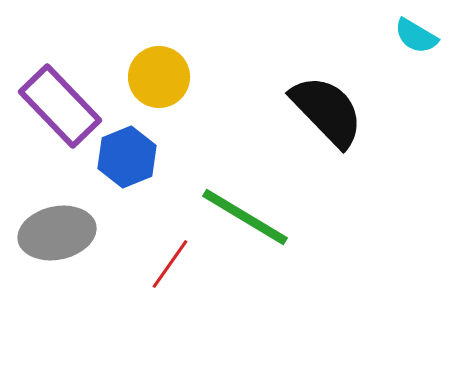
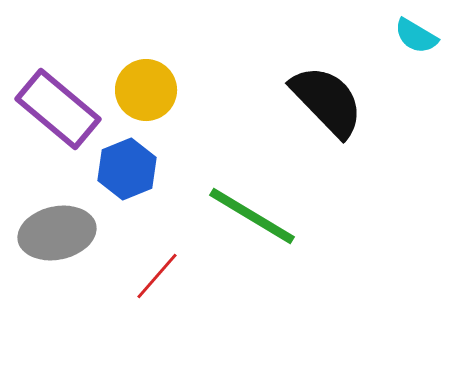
yellow circle: moved 13 px left, 13 px down
purple rectangle: moved 2 px left, 3 px down; rotated 6 degrees counterclockwise
black semicircle: moved 10 px up
blue hexagon: moved 12 px down
green line: moved 7 px right, 1 px up
red line: moved 13 px left, 12 px down; rotated 6 degrees clockwise
